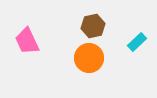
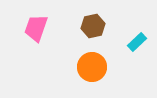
pink trapezoid: moved 9 px right, 13 px up; rotated 44 degrees clockwise
orange circle: moved 3 px right, 9 px down
